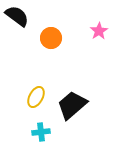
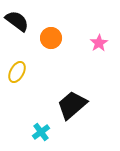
black semicircle: moved 5 px down
pink star: moved 12 px down
yellow ellipse: moved 19 px left, 25 px up
cyan cross: rotated 30 degrees counterclockwise
